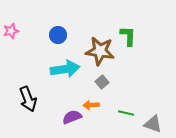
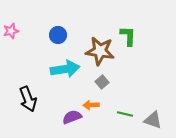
green line: moved 1 px left, 1 px down
gray triangle: moved 4 px up
